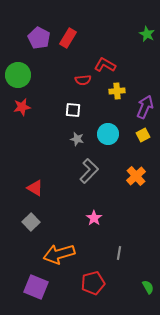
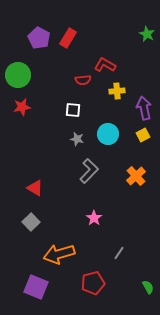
purple arrow: moved 1 px left, 1 px down; rotated 35 degrees counterclockwise
gray line: rotated 24 degrees clockwise
